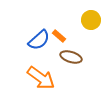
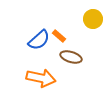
yellow circle: moved 2 px right, 1 px up
orange arrow: rotated 24 degrees counterclockwise
